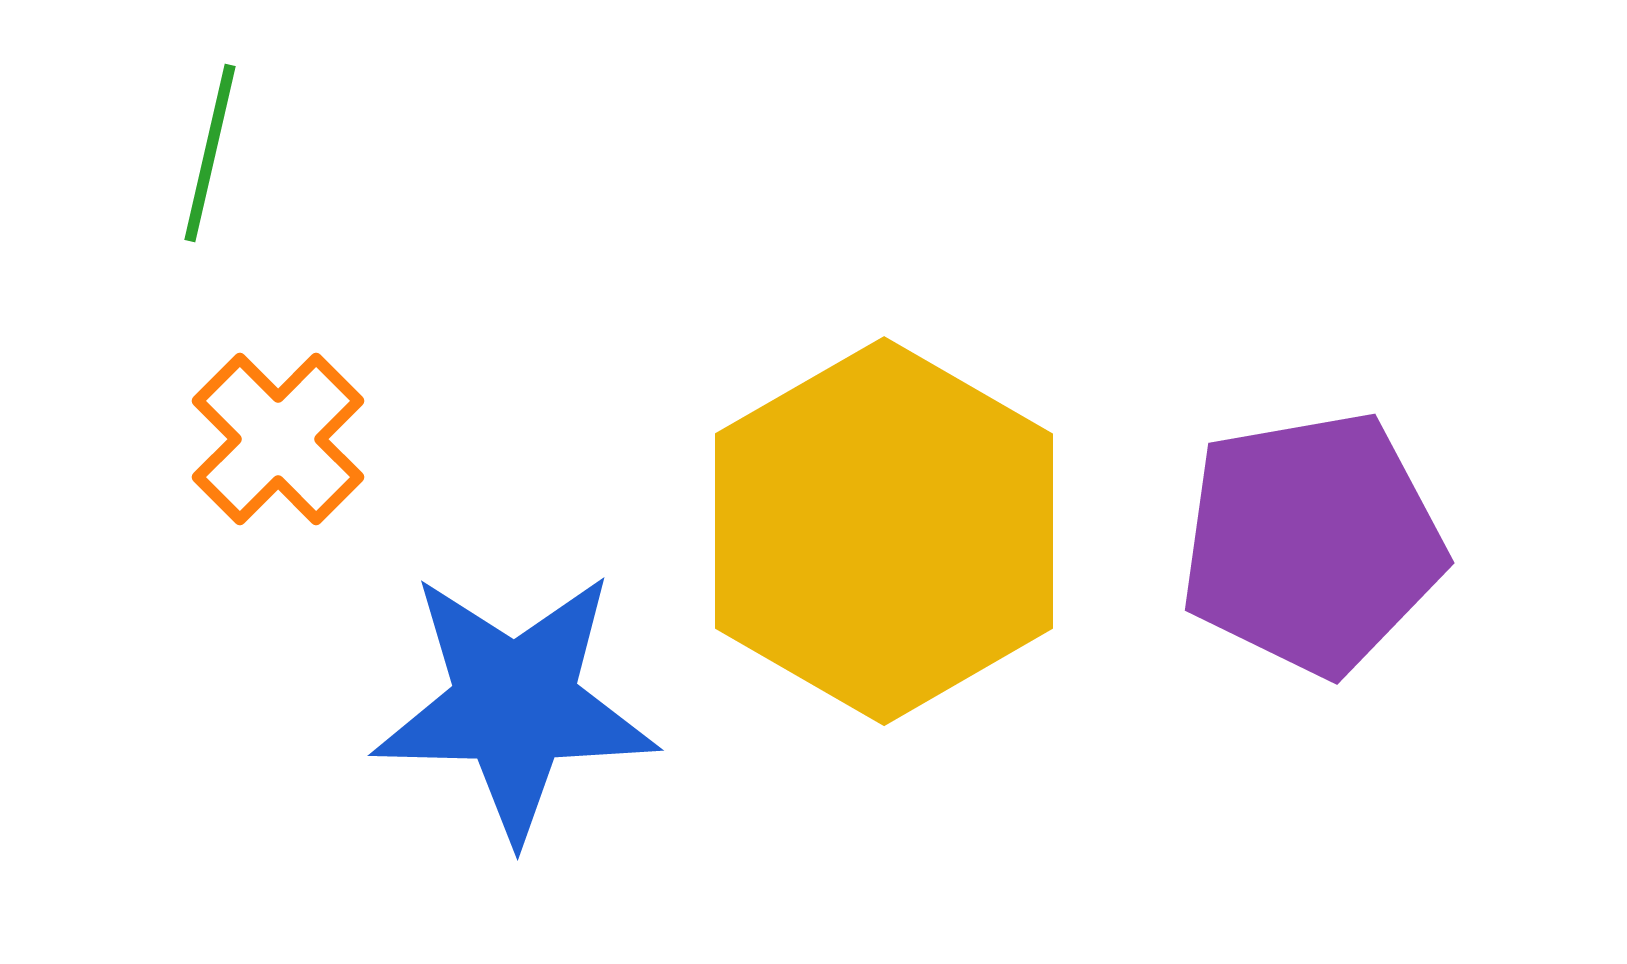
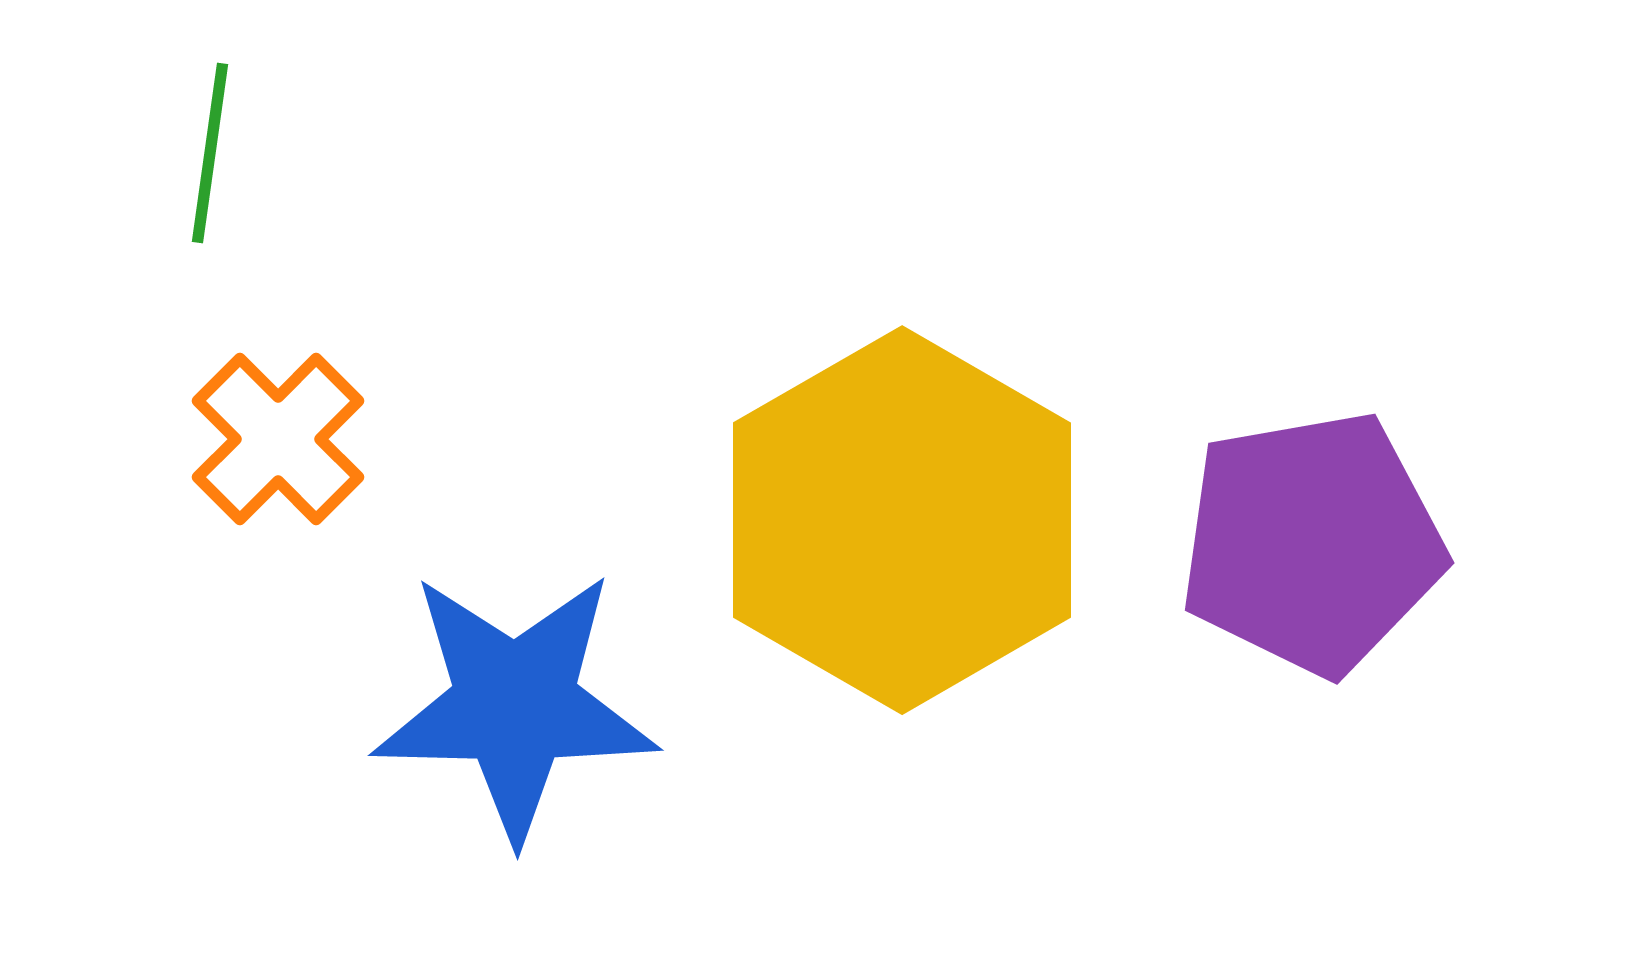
green line: rotated 5 degrees counterclockwise
yellow hexagon: moved 18 px right, 11 px up
